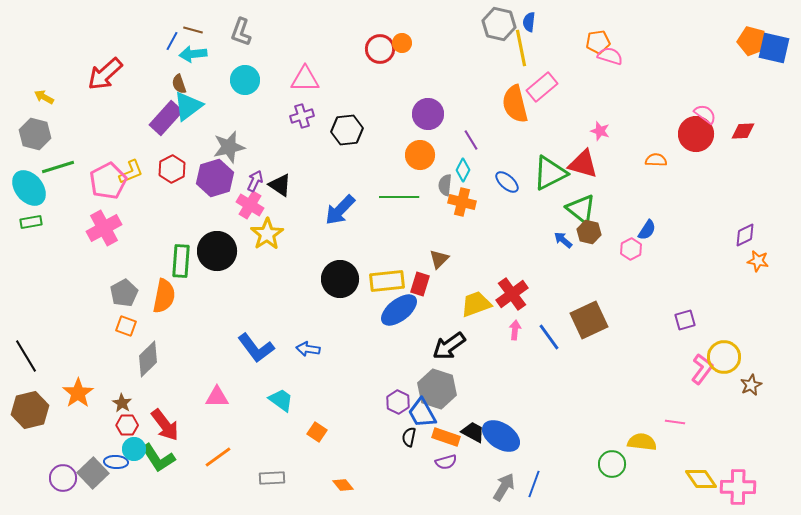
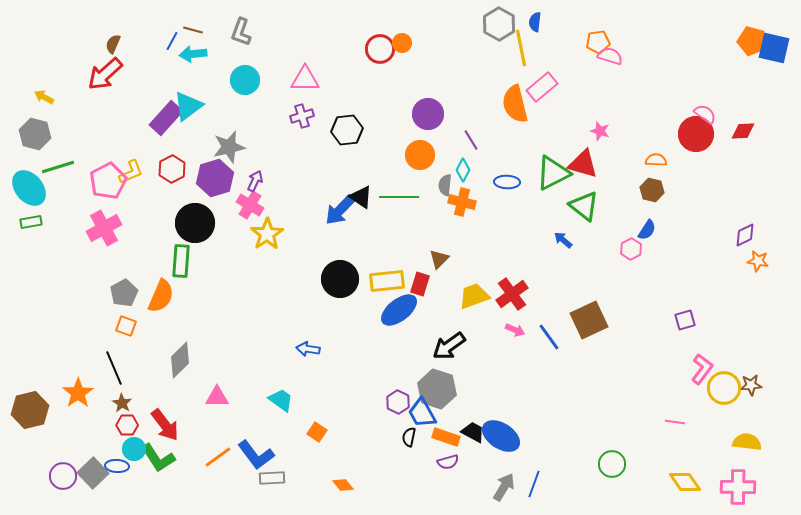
blue semicircle at (529, 22): moved 6 px right
gray hexagon at (499, 24): rotated 16 degrees clockwise
brown semicircle at (179, 84): moved 66 px left, 40 px up; rotated 42 degrees clockwise
green triangle at (550, 173): moved 3 px right
blue ellipse at (507, 182): rotated 40 degrees counterclockwise
black triangle at (280, 185): moved 81 px right, 12 px down
green triangle at (581, 209): moved 3 px right, 3 px up
brown hexagon at (589, 232): moved 63 px right, 42 px up
black circle at (217, 251): moved 22 px left, 28 px up
orange semicircle at (164, 296): moved 3 px left; rotated 12 degrees clockwise
yellow trapezoid at (476, 304): moved 2 px left, 8 px up
pink arrow at (515, 330): rotated 108 degrees clockwise
blue L-shape at (256, 348): moved 107 px down
black line at (26, 356): moved 88 px right, 12 px down; rotated 8 degrees clockwise
yellow circle at (724, 357): moved 31 px down
gray diamond at (148, 359): moved 32 px right, 1 px down
brown star at (751, 385): rotated 20 degrees clockwise
yellow semicircle at (642, 442): moved 105 px right
blue ellipse at (116, 462): moved 1 px right, 4 px down
purple semicircle at (446, 462): moved 2 px right
purple circle at (63, 478): moved 2 px up
yellow diamond at (701, 479): moved 16 px left, 3 px down
